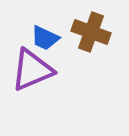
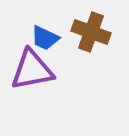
purple triangle: rotated 12 degrees clockwise
